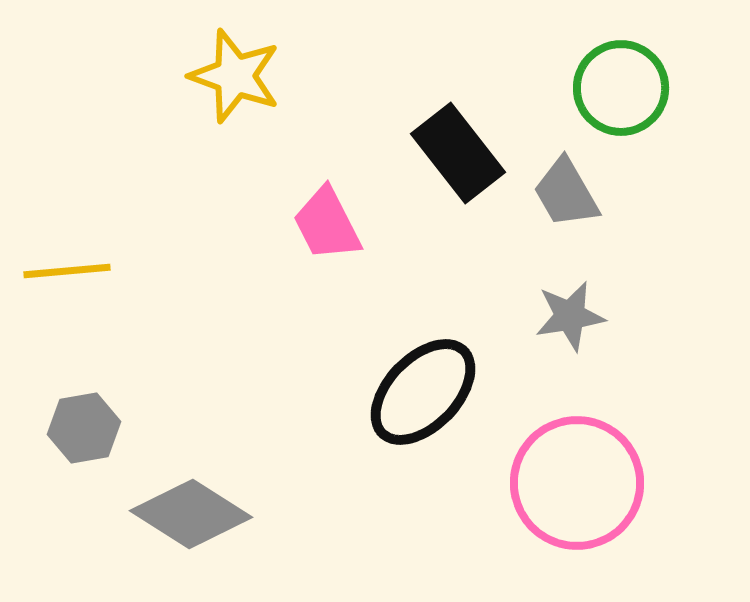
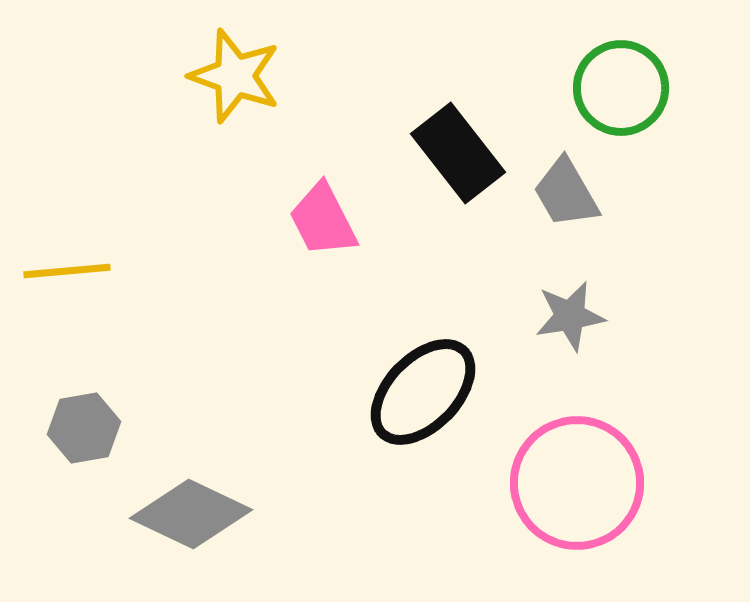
pink trapezoid: moved 4 px left, 4 px up
gray diamond: rotated 7 degrees counterclockwise
